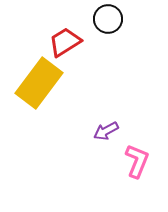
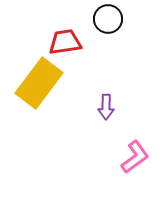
red trapezoid: rotated 24 degrees clockwise
purple arrow: moved 24 px up; rotated 60 degrees counterclockwise
pink L-shape: moved 2 px left, 4 px up; rotated 32 degrees clockwise
